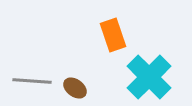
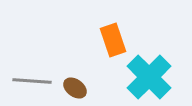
orange rectangle: moved 5 px down
